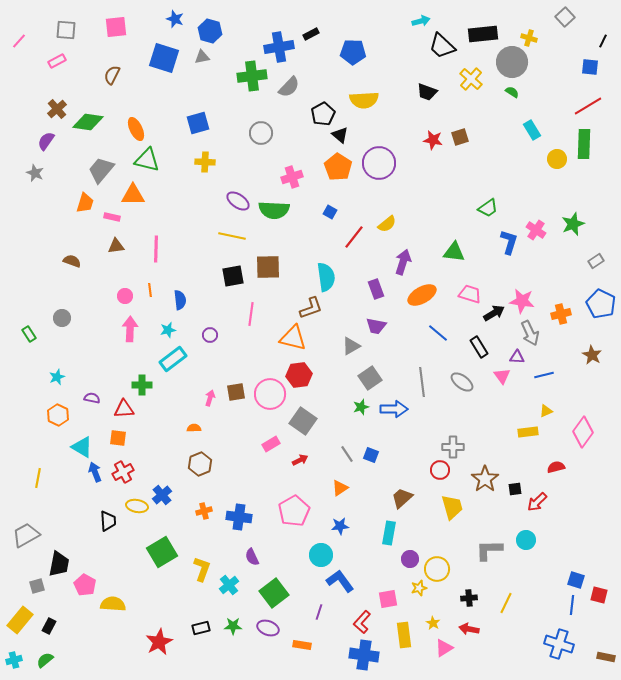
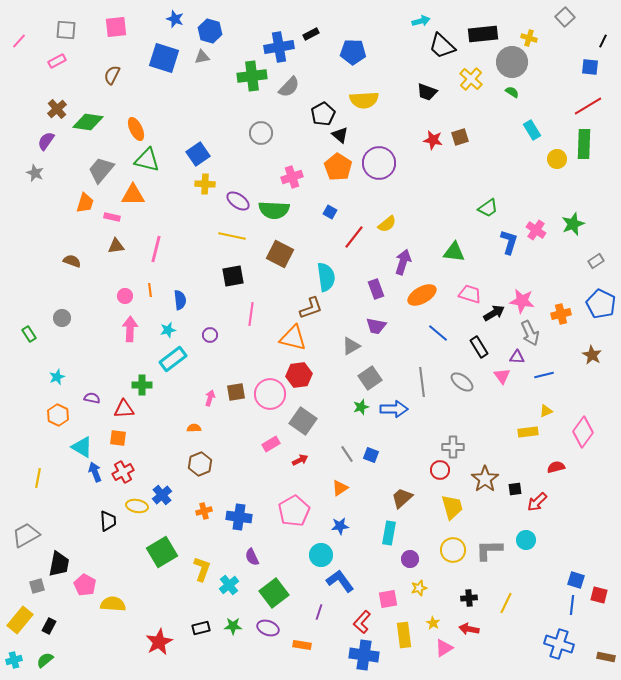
blue square at (198, 123): moved 31 px down; rotated 20 degrees counterclockwise
yellow cross at (205, 162): moved 22 px down
pink line at (156, 249): rotated 12 degrees clockwise
brown square at (268, 267): moved 12 px right, 13 px up; rotated 28 degrees clockwise
yellow circle at (437, 569): moved 16 px right, 19 px up
